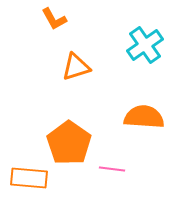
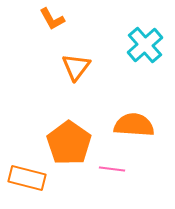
orange L-shape: moved 2 px left
cyan cross: rotated 6 degrees counterclockwise
orange triangle: rotated 36 degrees counterclockwise
orange semicircle: moved 10 px left, 8 px down
orange rectangle: moved 2 px left; rotated 9 degrees clockwise
